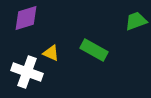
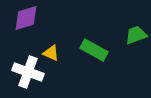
green trapezoid: moved 14 px down
white cross: moved 1 px right
